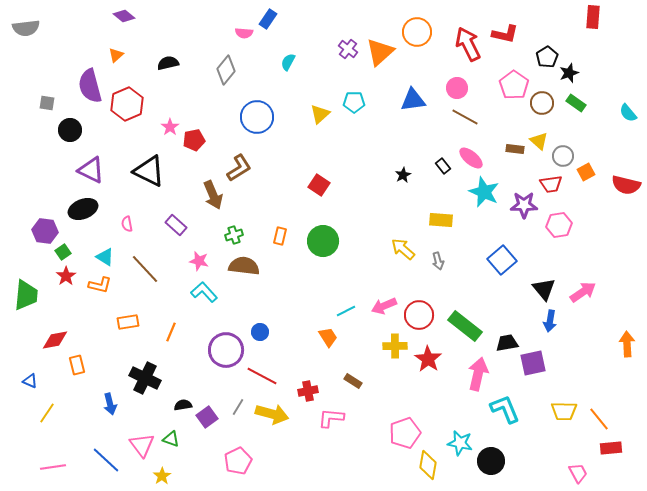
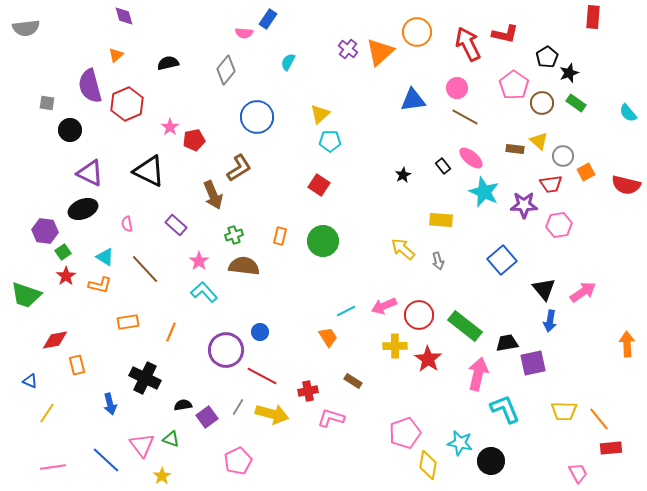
purple diamond at (124, 16): rotated 35 degrees clockwise
cyan pentagon at (354, 102): moved 24 px left, 39 px down
purple triangle at (91, 170): moved 1 px left, 3 px down
pink star at (199, 261): rotated 24 degrees clockwise
green trapezoid at (26, 295): rotated 104 degrees clockwise
pink L-shape at (331, 418): rotated 12 degrees clockwise
